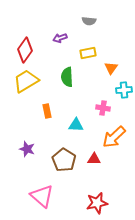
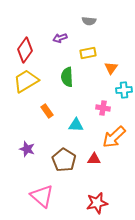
orange rectangle: rotated 24 degrees counterclockwise
